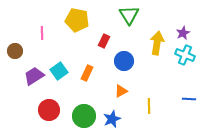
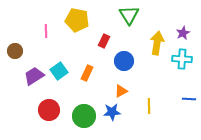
pink line: moved 4 px right, 2 px up
cyan cross: moved 3 px left, 4 px down; rotated 18 degrees counterclockwise
blue star: moved 7 px up; rotated 18 degrees clockwise
